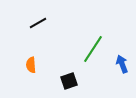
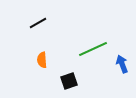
green line: rotated 32 degrees clockwise
orange semicircle: moved 11 px right, 5 px up
